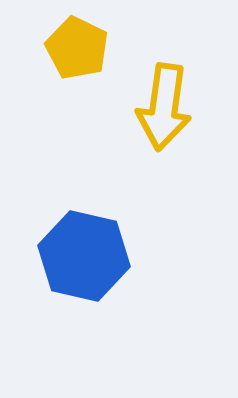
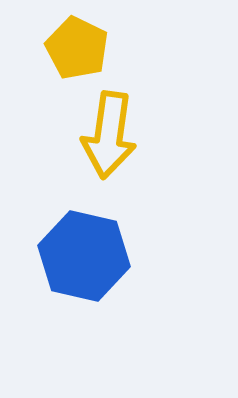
yellow arrow: moved 55 px left, 28 px down
